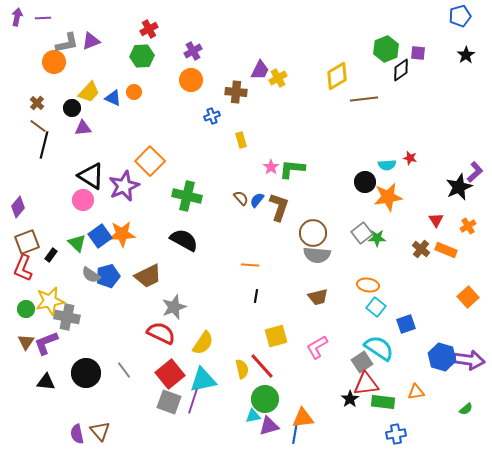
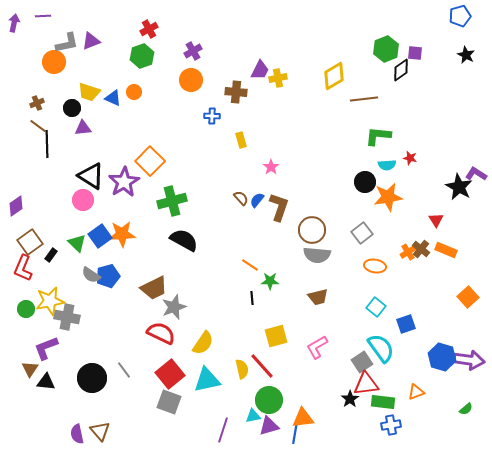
purple arrow at (17, 17): moved 3 px left, 6 px down
purple line at (43, 18): moved 2 px up
purple square at (418, 53): moved 3 px left
black star at (466, 55): rotated 12 degrees counterclockwise
green hexagon at (142, 56): rotated 15 degrees counterclockwise
yellow diamond at (337, 76): moved 3 px left
yellow cross at (278, 78): rotated 18 degrees clockwise
yellow trapezoid at (89, 92): rotated 65 degrees clockwise
brown cross at (37, 103): rotated 24 degrees clockwise
blue cross at (212, 116): rotated 21 degrees clockwise
black line at (44, 145): moved 3 px right, 1 px up; rotated 16 degrees counterclockwise
green L-shape at (292, 169): moved 86 px right, 33 px up
purple L-shape at (475, 172): moved 1 px right, 2 px down; rotated 105 degrees counterclockwise
purple star at (124, 186): moved 4 px up; rotated 8 degrees counterclockwise
black star at (459, 187): rotated 20 degrees counterclockwise
green cross at (187, 196): moved 15 px left, 5 px down; rotated 28 degrees counterclockwise
purple diamond at (18, 207): moved 2 px left, 1 px up; rotated 15 degrees clockwise
orange cross at (468, 226): moved 60 px left, 26 px down
brown circle at (313, 233): moved 1 px left, 3 px up
green star at (377, 238): moved 107 px left, 43 px down
brown square at (27, 242): moved 3 px right; rotated 15 degrees counterclockwise
orange line at (250, 265): rotated 30 degrees clockwise
brown trapezoid at (148, 276): moved 6 px right, 12 px down
orange ellipse at (368, 285): moved 7 px right, 19 px up
black line at (256, 296): moved 4 px left, 2 px down; rotated 16 degrees counterclockwise
brown triangle at (26, 342): moved 4 px right, 27 px down
purple L-shape at (46, 343): moved 5 px down
cyan semicircle at (379, 348): moved 2 px right; rotated 20 degrees clockwise
black circle at (86, 373): moved 6 px right, 5 px down
cyan triangle at (203, 380): moved 4 px right
orange triangle at (416, 392): rotated 12 degrees counterclockwise
green circle at (265, 399): moved 4 px right, 1 px down
purple line at (193, 401): moved 30 px right, 29 px down
blue cross at (396, 434): moved 5 px left, 9 px up
